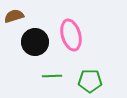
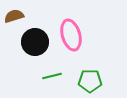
green line: rotated 12 degrees counterclockwise
